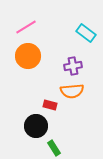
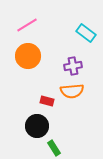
pink line: moved 1 px right, 2 px up
red rectangle: moved 3 px left, 4 px up
black circle: moved 1 px right
